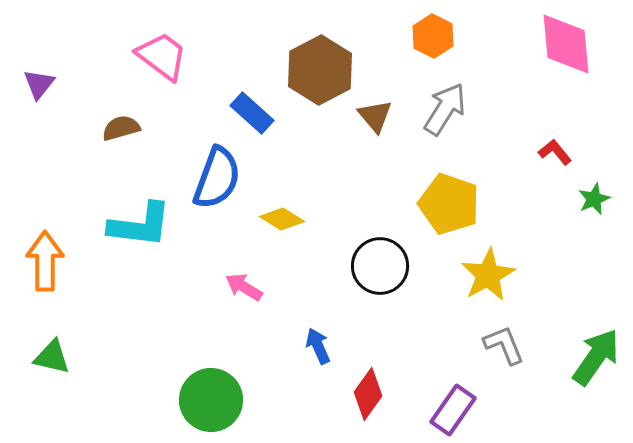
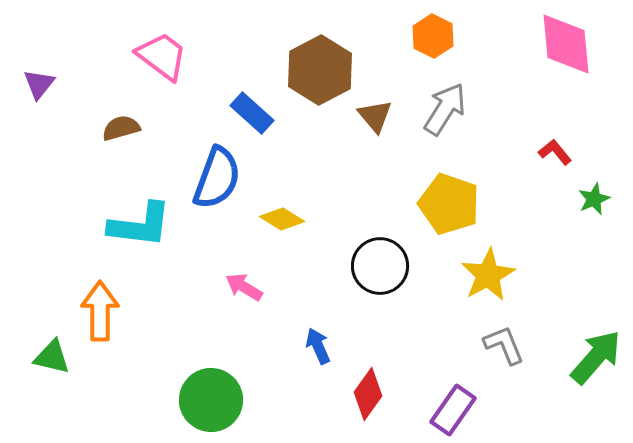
orange arrow: moved 55 px right, 50 px down
green arrow: rotated 6 degrees clockwise
